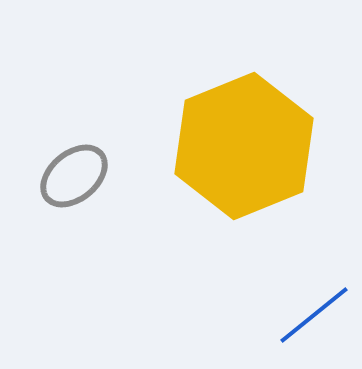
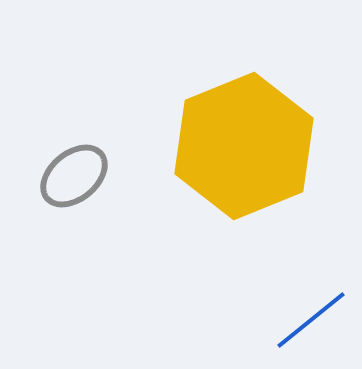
blue line: moved 3 px left, 5 px down
